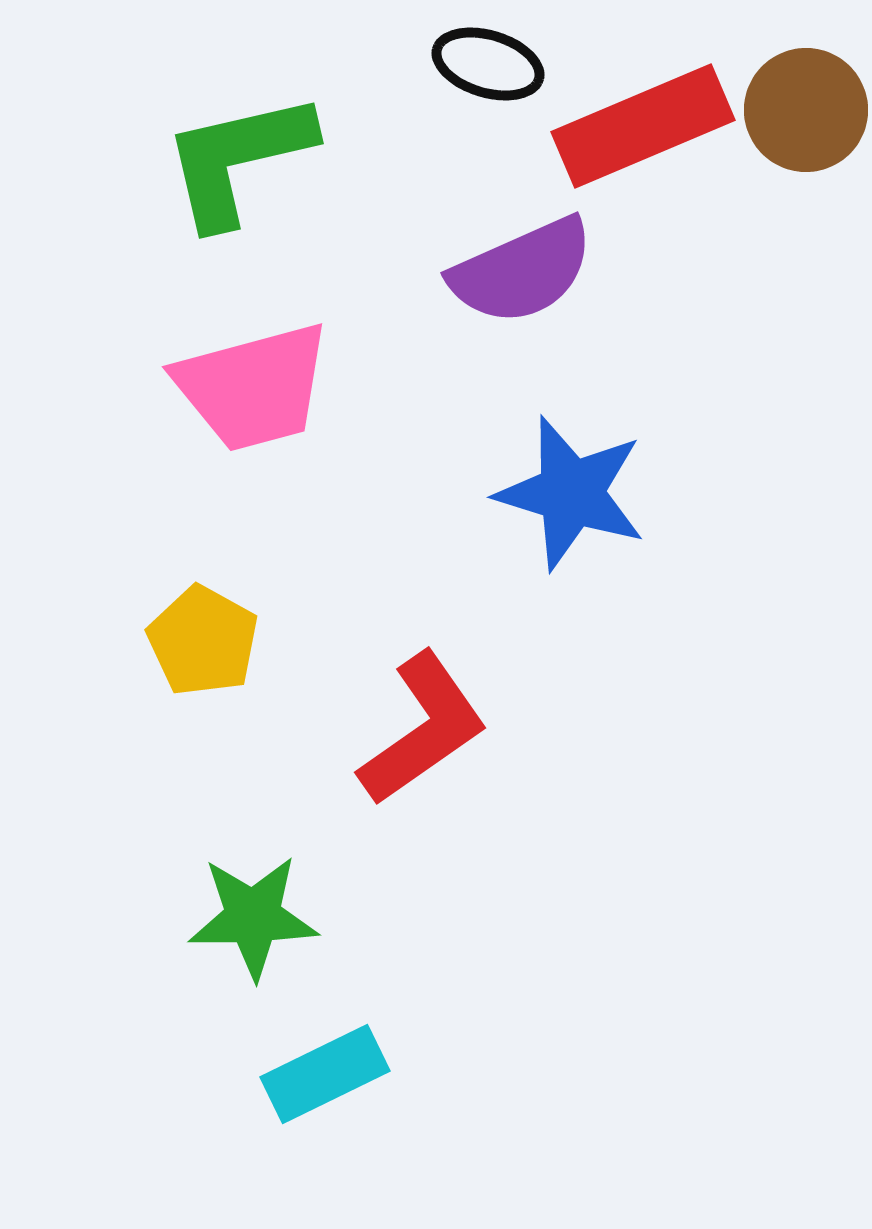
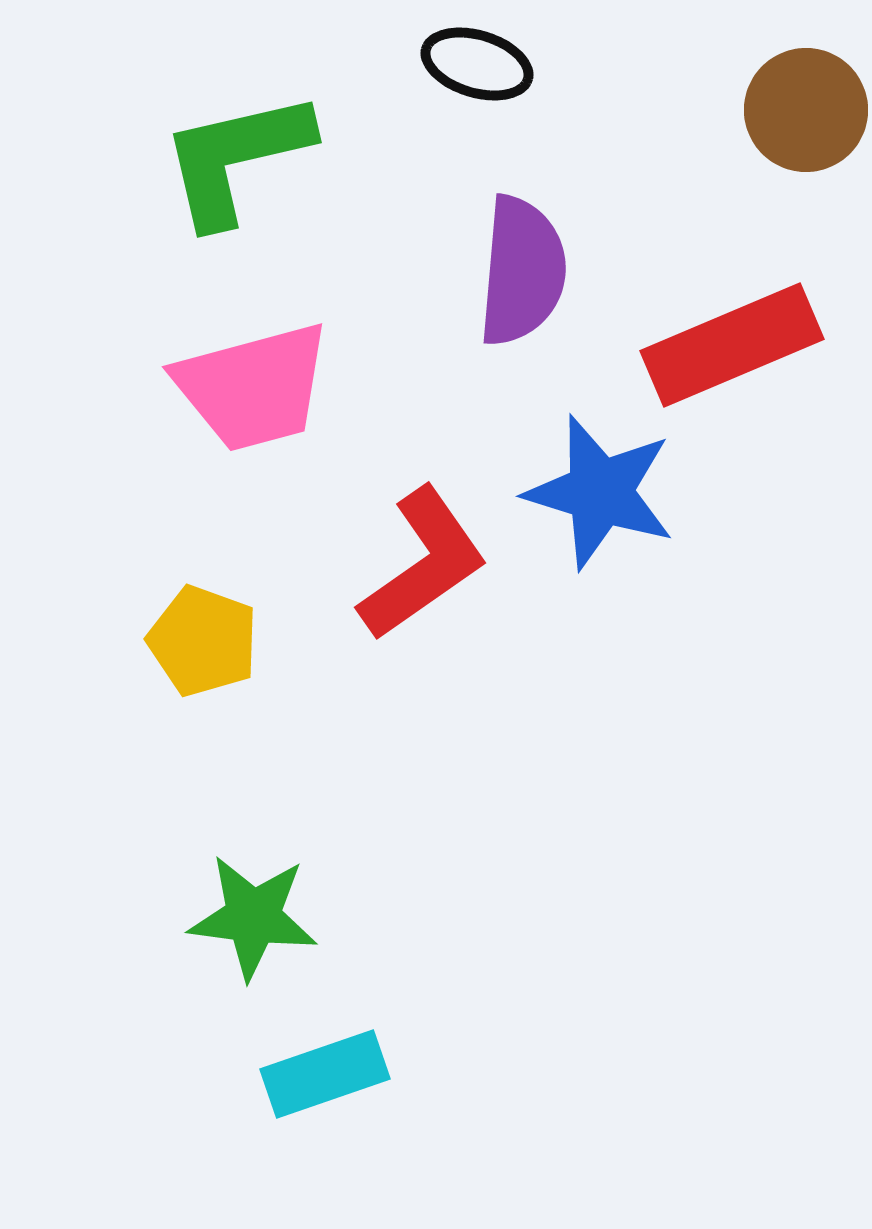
black ellipse: moved 11 px left
red rectangle: moved 89 px right, 219 px down
green L-shape: moved 2 px left, 1 px up
purple semicircle: rotated 61 degrees counterclockwise
blue star: moved 29 px right, 1 px up
yellow pentagon: rotated 9 degrees counterclockwise
red L-shape: moved 165 px up
green star: rotated 8 degrees clockwise
cyan rectangle: rotated 7 degrees clockwise
